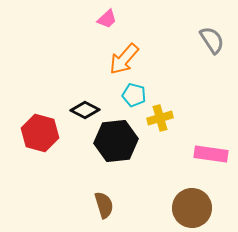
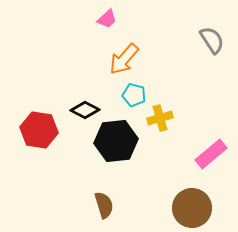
red hexagon: moved 1 px left, 3 px up; rotated 6 degrees counterclockwise
pink rectangle: rotated 48 degrees counterclockwise
